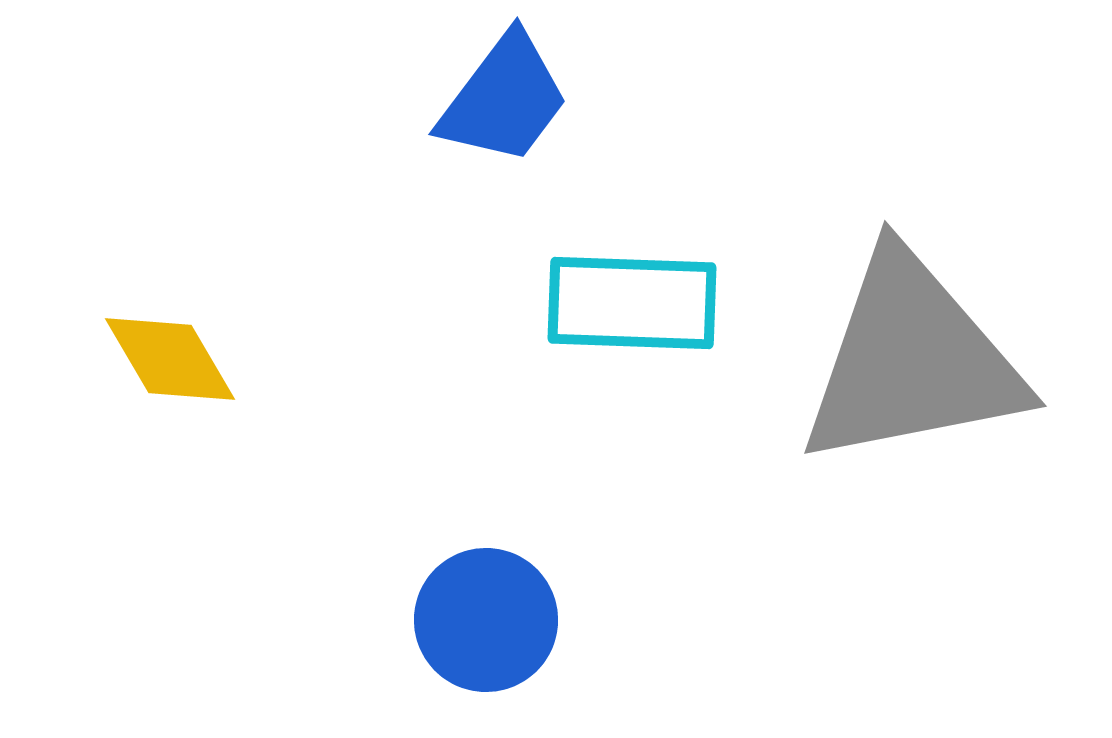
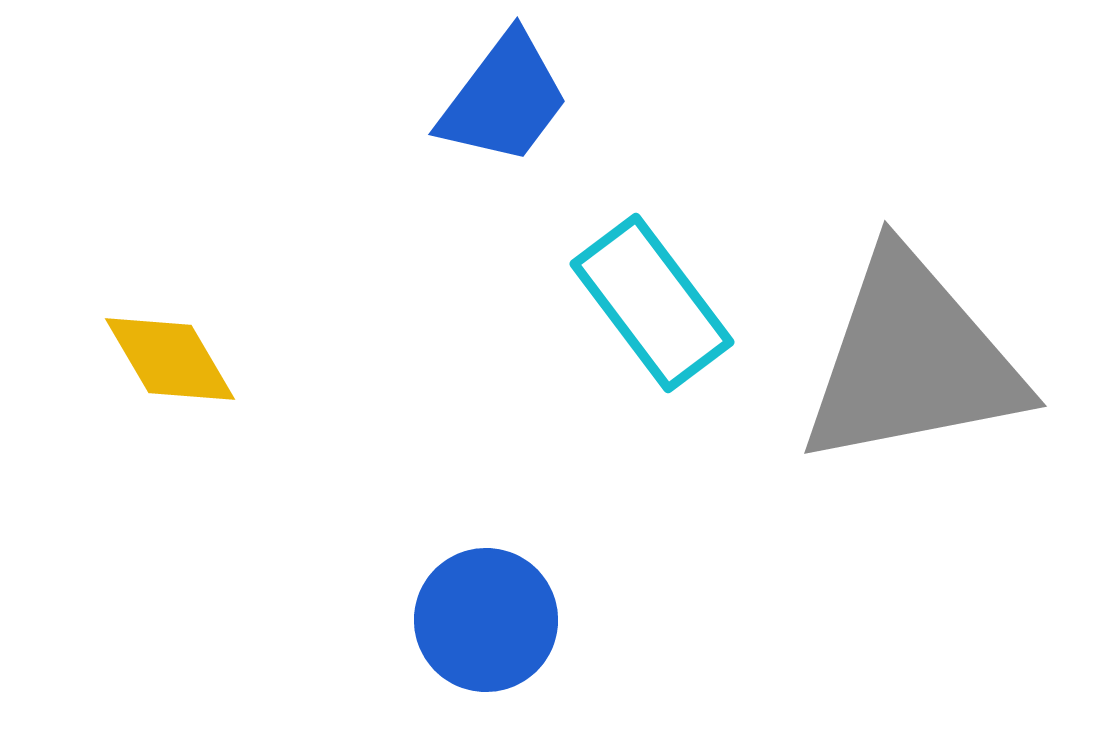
cyan rectangle: moved 20 px right; rotated 51 degrees clockwise
